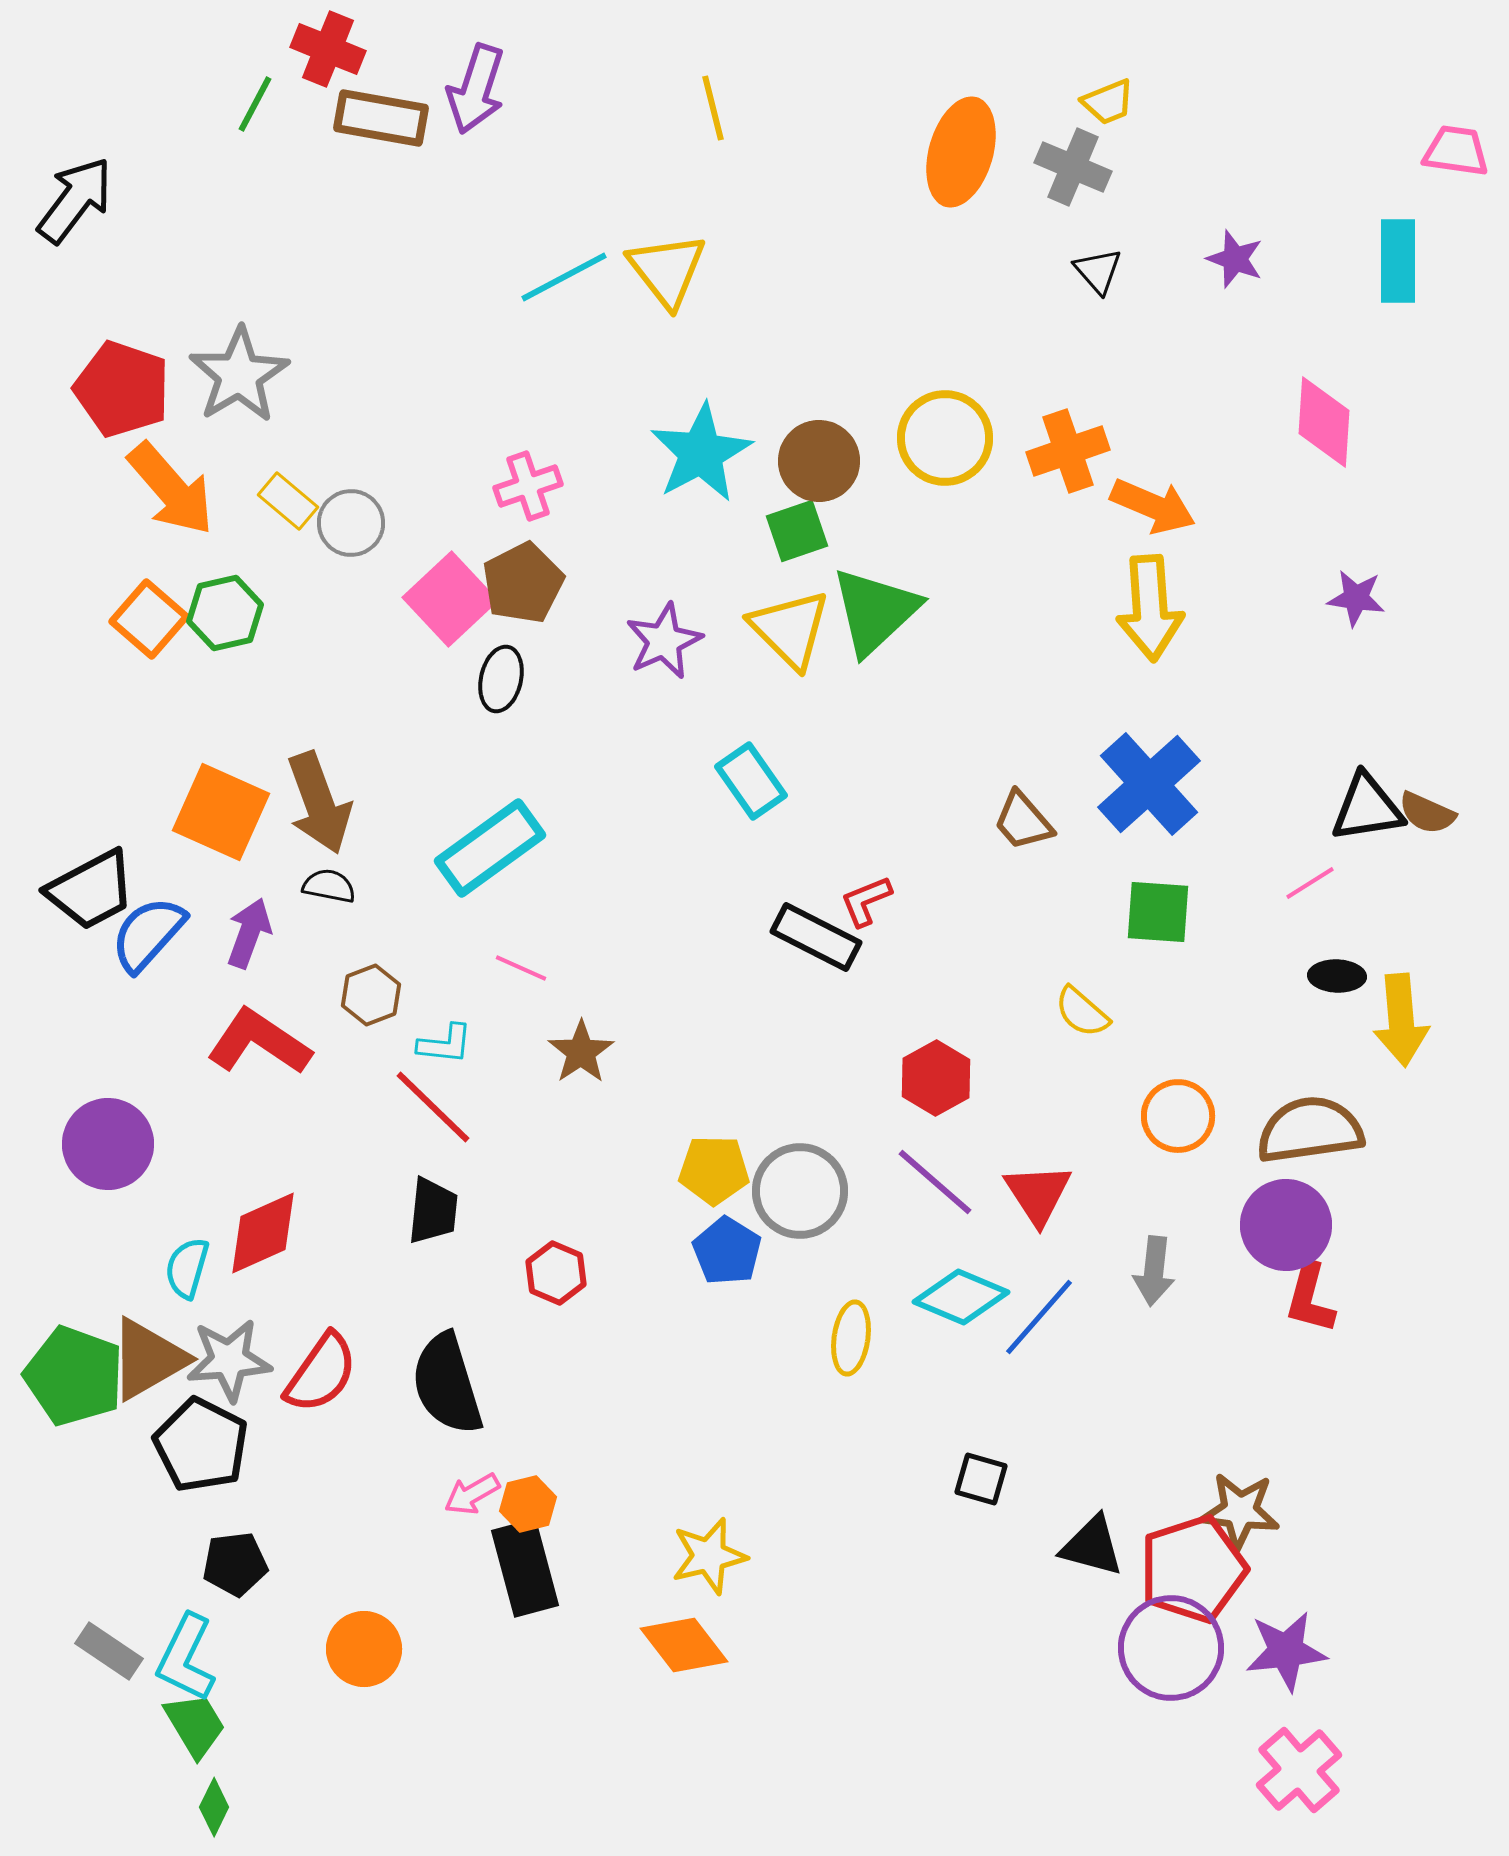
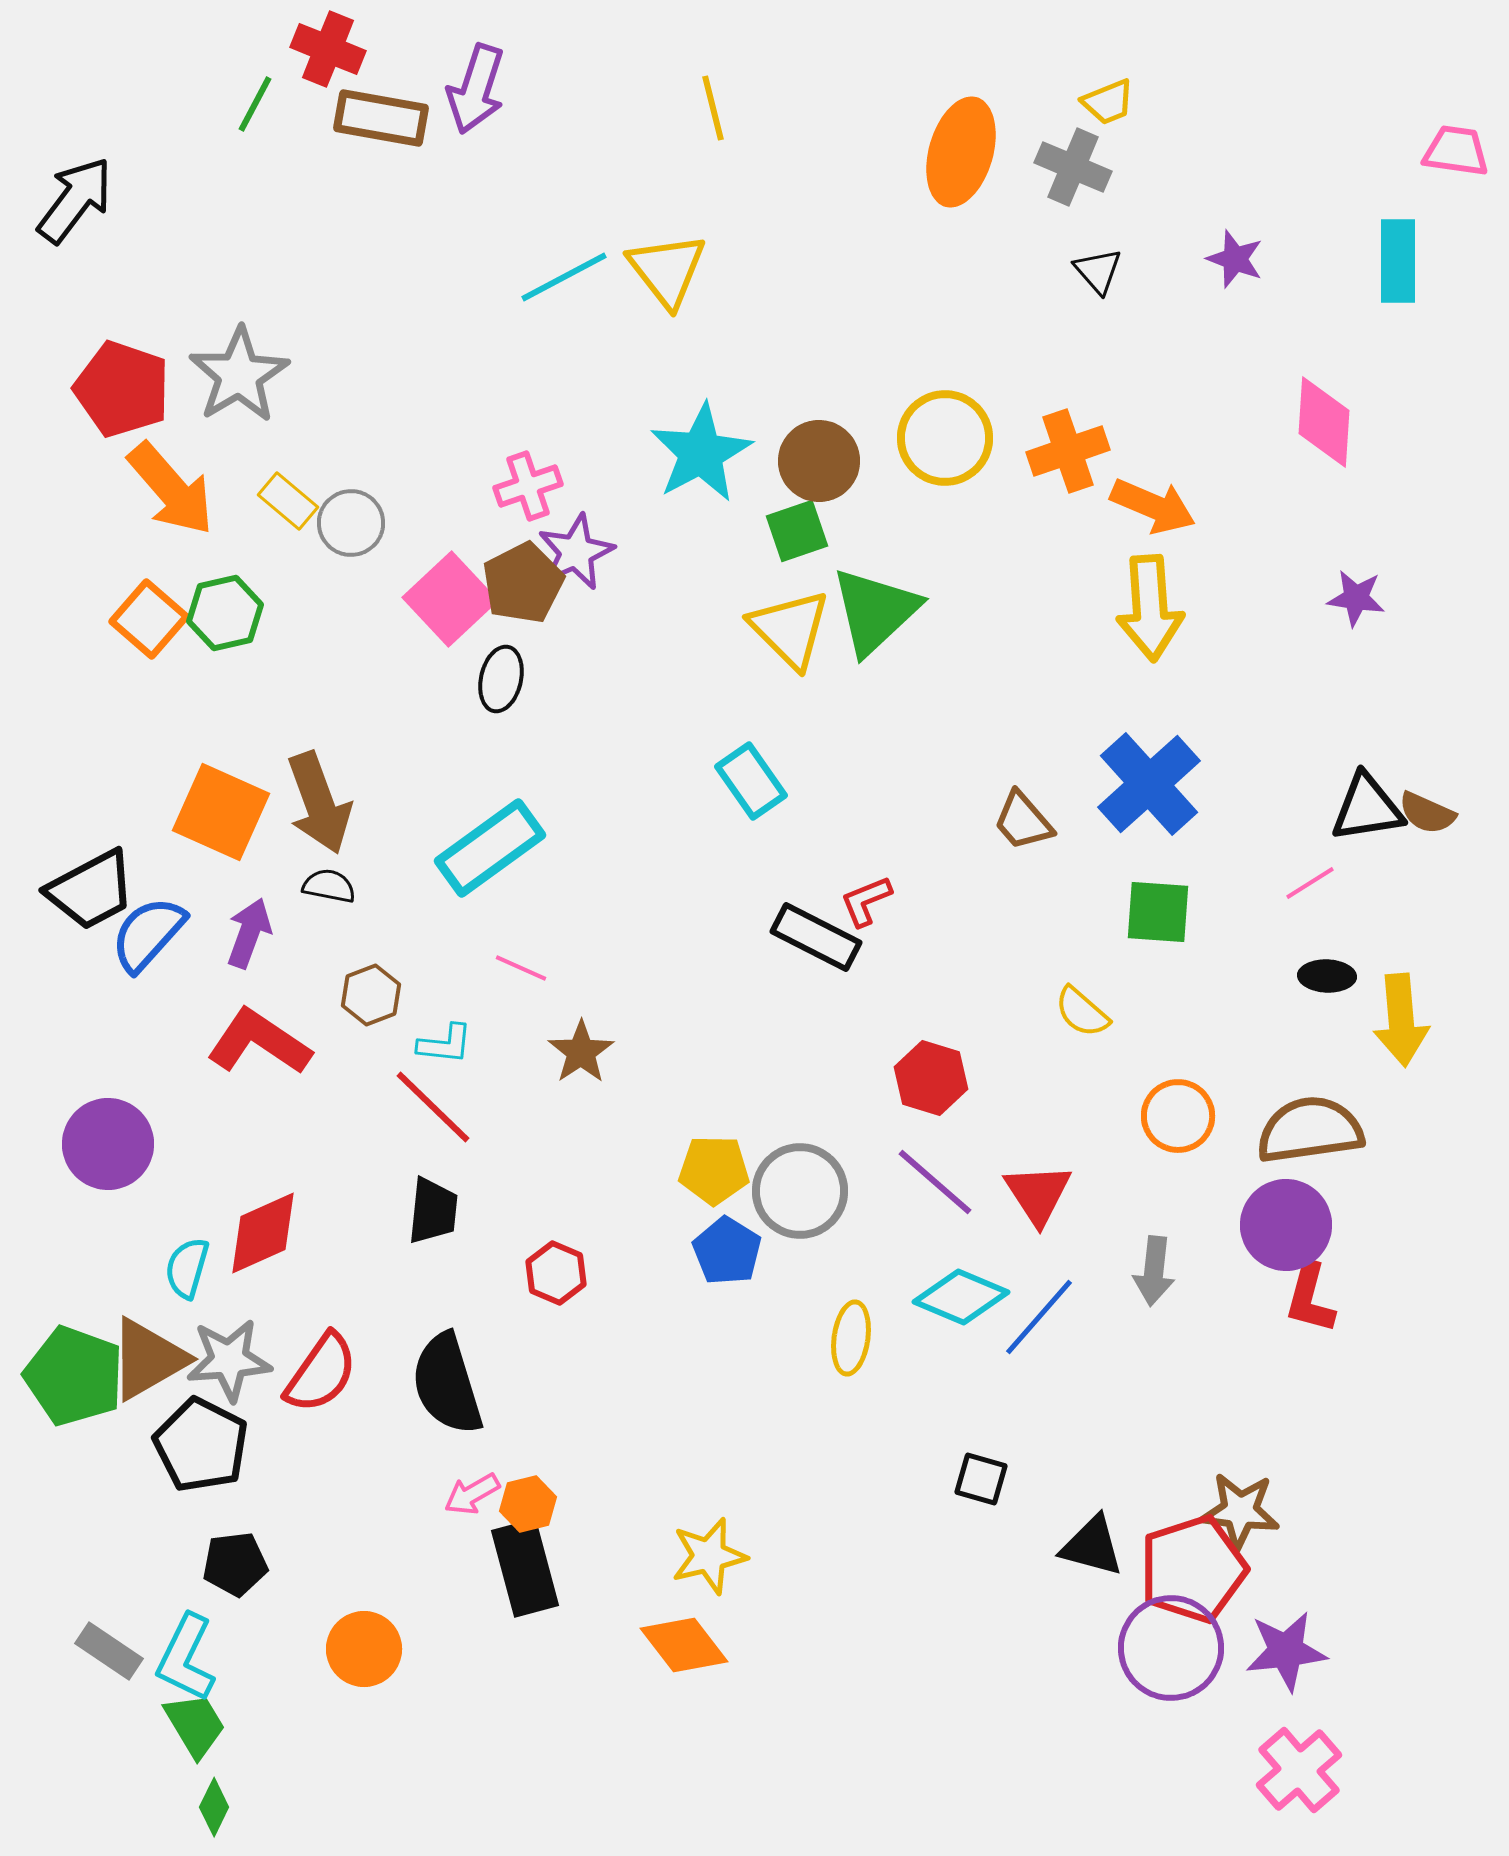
purple star at (664, 641): moved 88 px left, 89 px up
black ellipse at (1337, 976): moved 10 px left
red hexagon at (936, 1078): moved 5 px left; rotated 14 degrees counterclockwise
